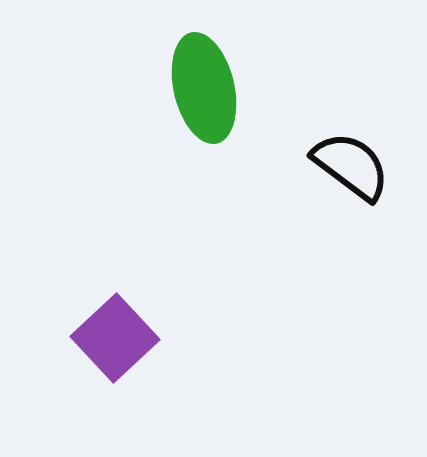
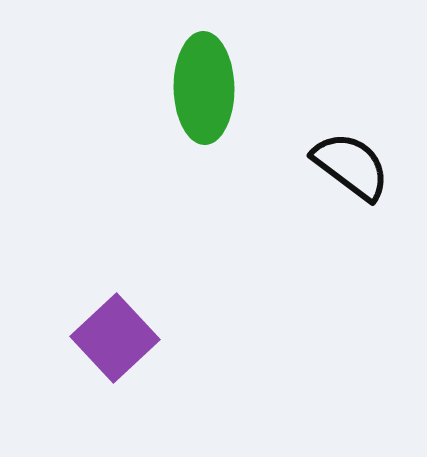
green ellipse: rotated 12 degrees clockwise
